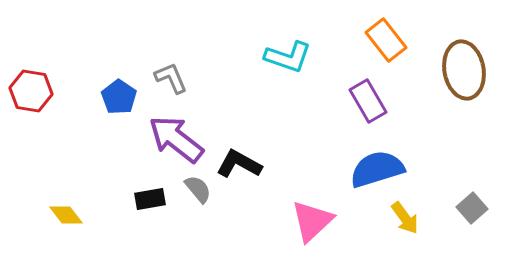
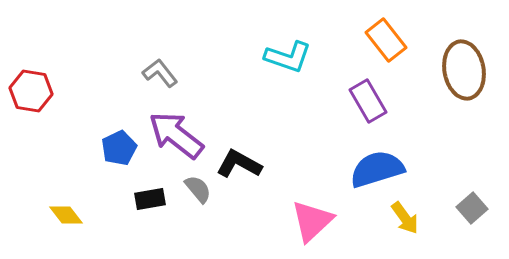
gray L-shape: moved 11 px left, 5 px up; rotated 15 degrees counterclockwise
blue pentagon: moved 51 px down; rotated 12 degrees clockwise
purple arrow: moved 4 px up
